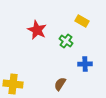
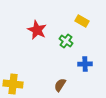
brown semicircle: moved 1 px down
